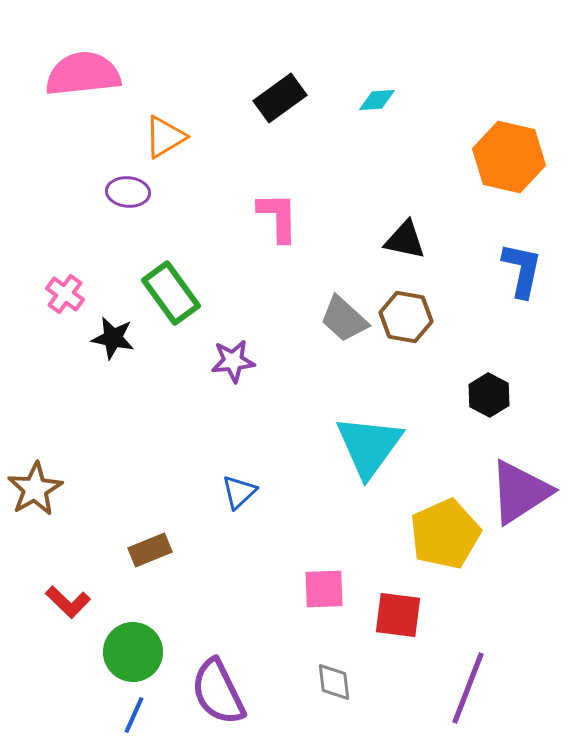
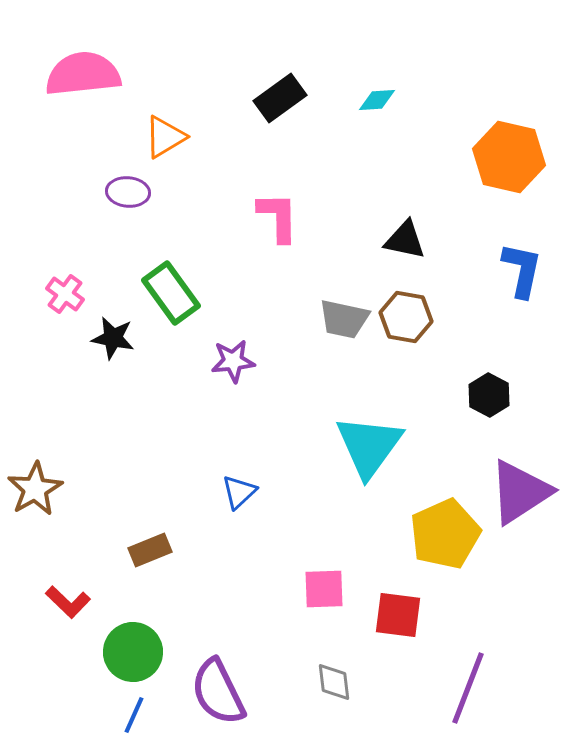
gray trapezoid: rotated 30 degrees counterclockwise
